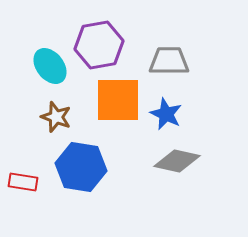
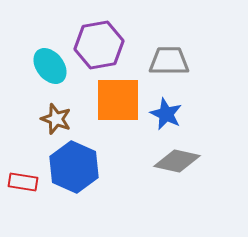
brown star: moved 2 px down
blue hexagon: moved 7 px left; rotated 15 degrees clockwise
